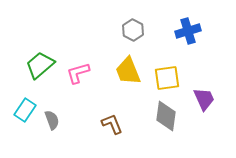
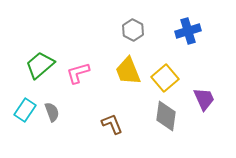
yellow square: moved 2 px left; rotated 32 degrees counterclockwise
gray semicircle: moved 8 px up
